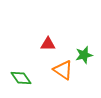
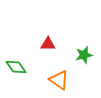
orange triangle: moved 4 px left, 10 px down
green diamond: moved 5 px left, 11 px up
